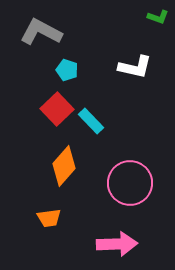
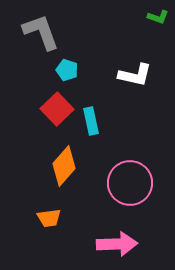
gray L-shape: rotated 42 degrees clockwise
white L-shape: moved 8 px down
cyan rectangle: rotated 32 degrees clockwise
